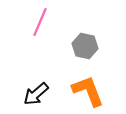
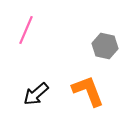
pink line: moved 14 px left, 8 px down
gray hexagon: moved 20 px right
